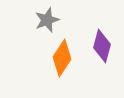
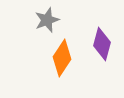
purple diamond: moved 2 px up
